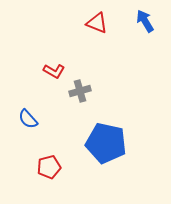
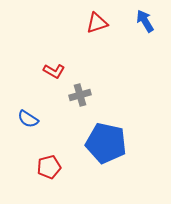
red triangle: rotated 40 degrees counterclockwise
gray cross: moved 4 px down
blue semicircle: rotated 15 degrees counterclockwise
